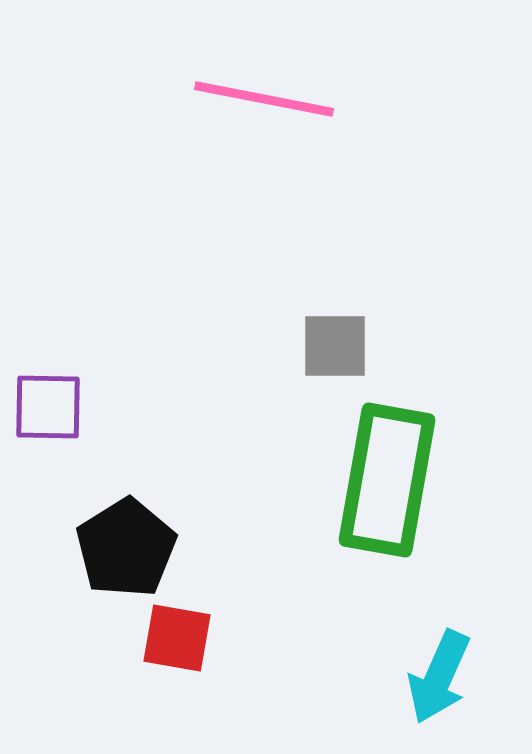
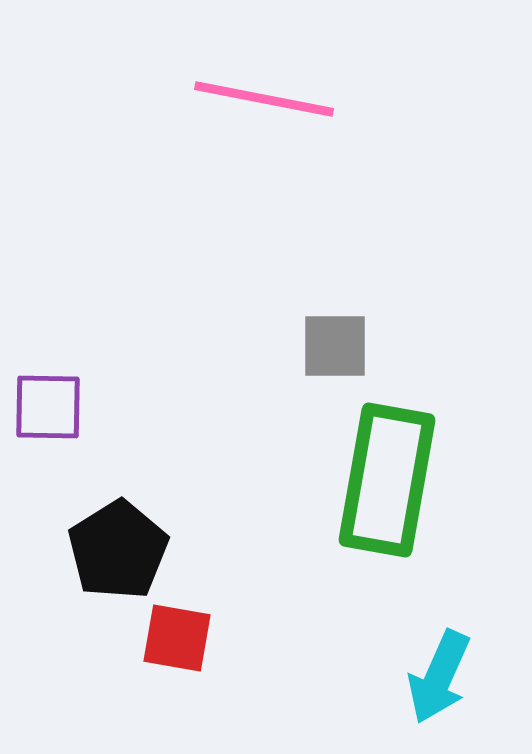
black pentagon: moved 8 px left, 2 px down
